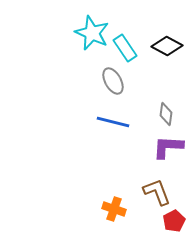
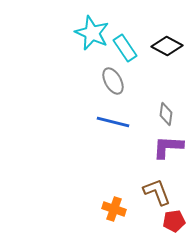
red pentagon: rotated 20 degrees clockwise
